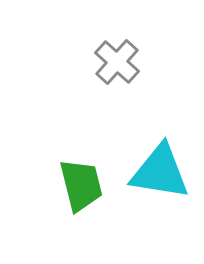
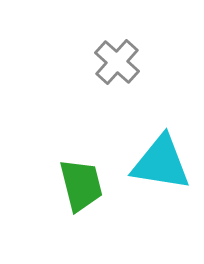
cyan triangle: moved 1 px right, 9 px up
